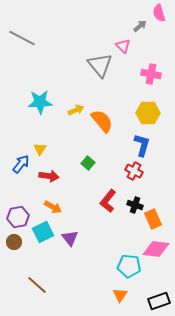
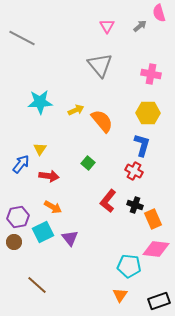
pink triangle: moved 16 px left, 20 px up; rotated 14 degrees clockwise
